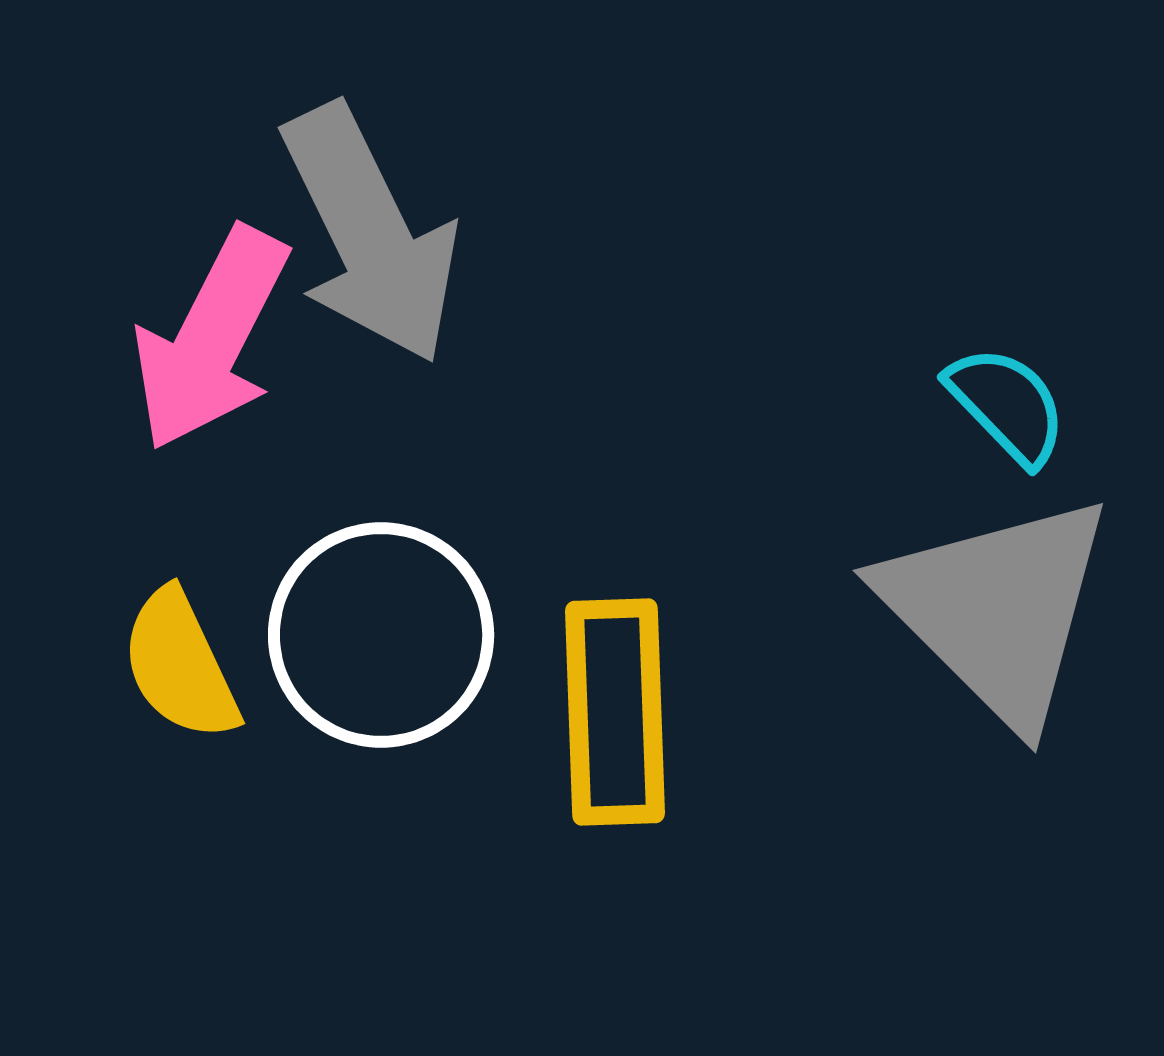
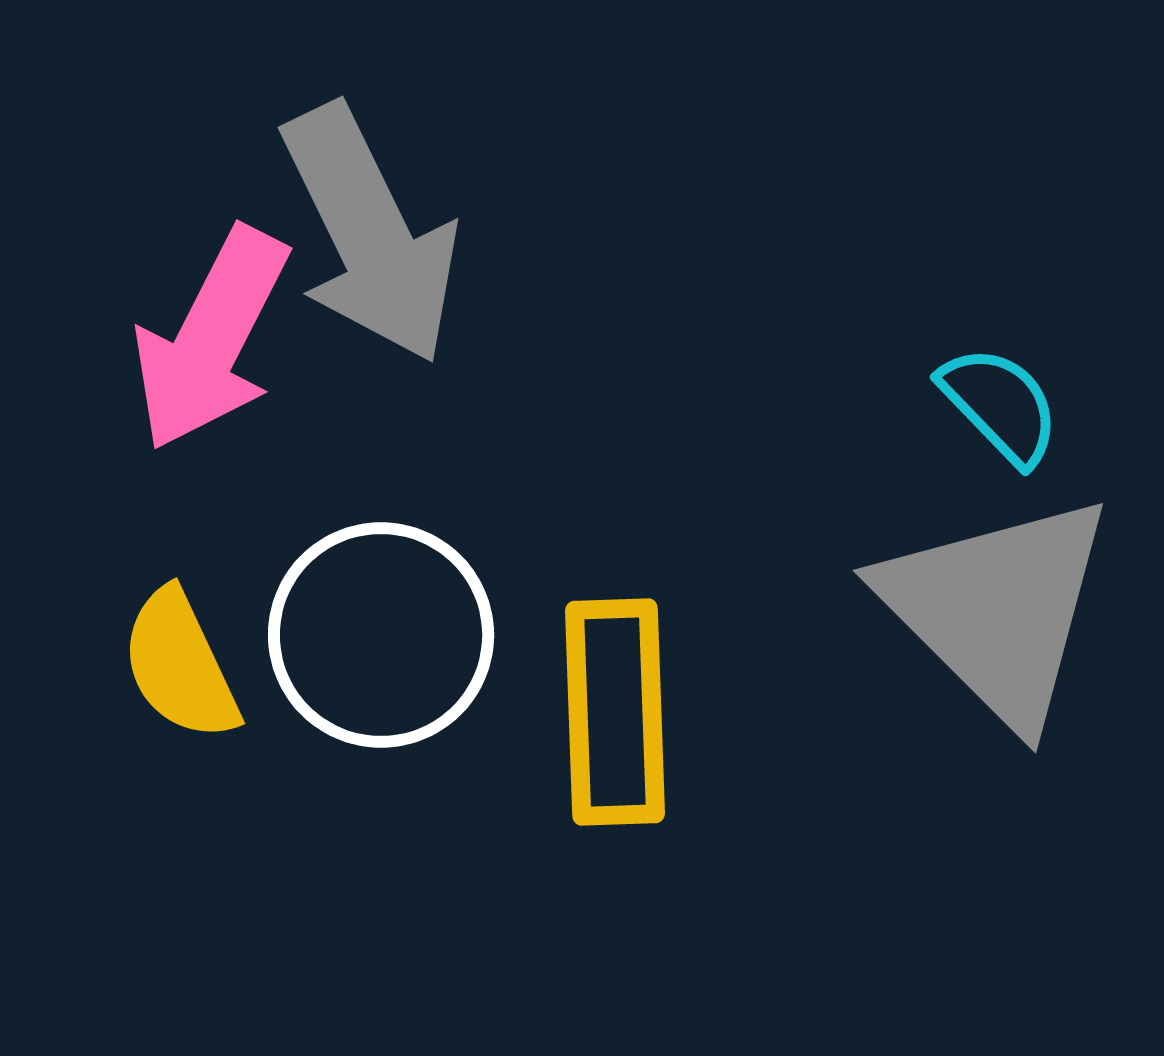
cyan semicircle: moved 7 px left
